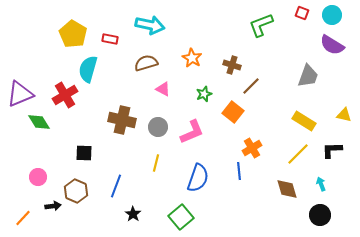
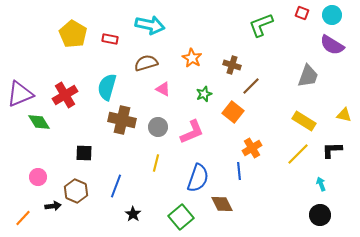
cyan semicircle at (88, 69): moved 19 px right, 18 px down
brown diamond at (287, 189): moved 65 px left, 15 px down; rotated 10 degrees counterclockwise
